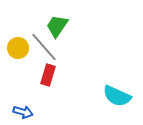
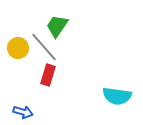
cyan semicircle: rotated 16 degrees counterclockwise
